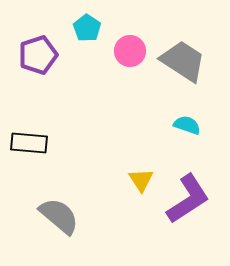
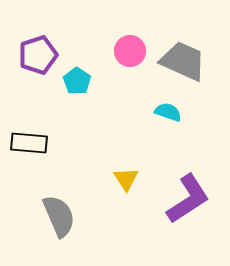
cyan pentagon: moved 10 px left, 53 px down
gray trapezoid: rotated 9 degrees counterclockwise
cyan semicircle: moved 19 px left, 13 px up
yellow triangle: moved 15 px left, 1 px up
gray semicircle: rotated 27 degrees clockwise
